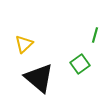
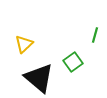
green square: moved 7 px left, 2 px up
